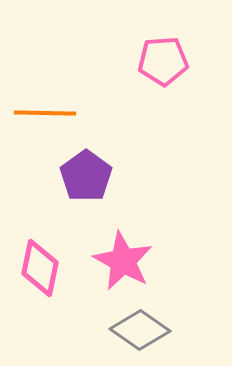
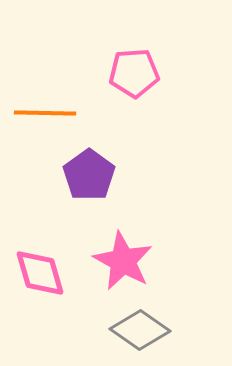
pink pentagon: moved 29 px left, 12 px down
purple pentagon: moved 3 px right, 1 px up
pink diamond: moved 5 px down; rotated 28 degrees counterclockwise
